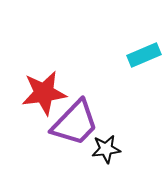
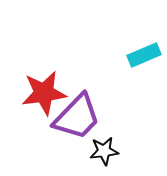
purple trapezoid: moved 2 px right, 6 px up
black star: moved 2 px left, 2 px down
